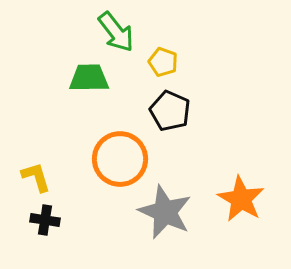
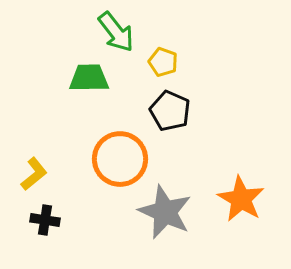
yellow L-shape: moved 2 px left, 3 px up; rotated 68 degrees clockwise
